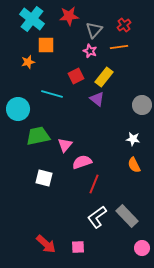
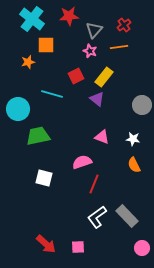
pink triangle: moved 37 px right, 8 px up; rotated 49 degrees counterclockwise
